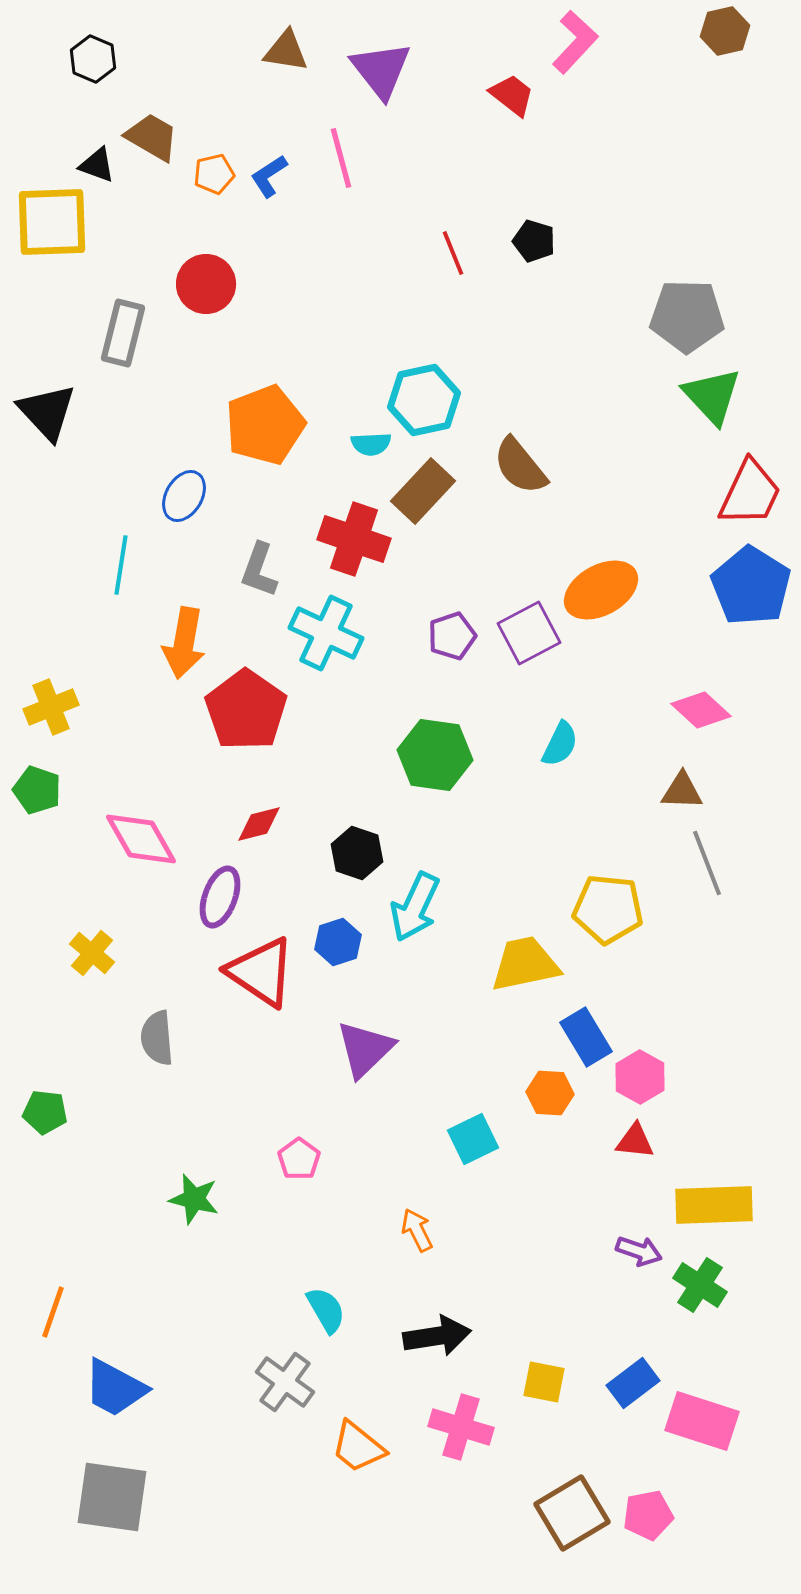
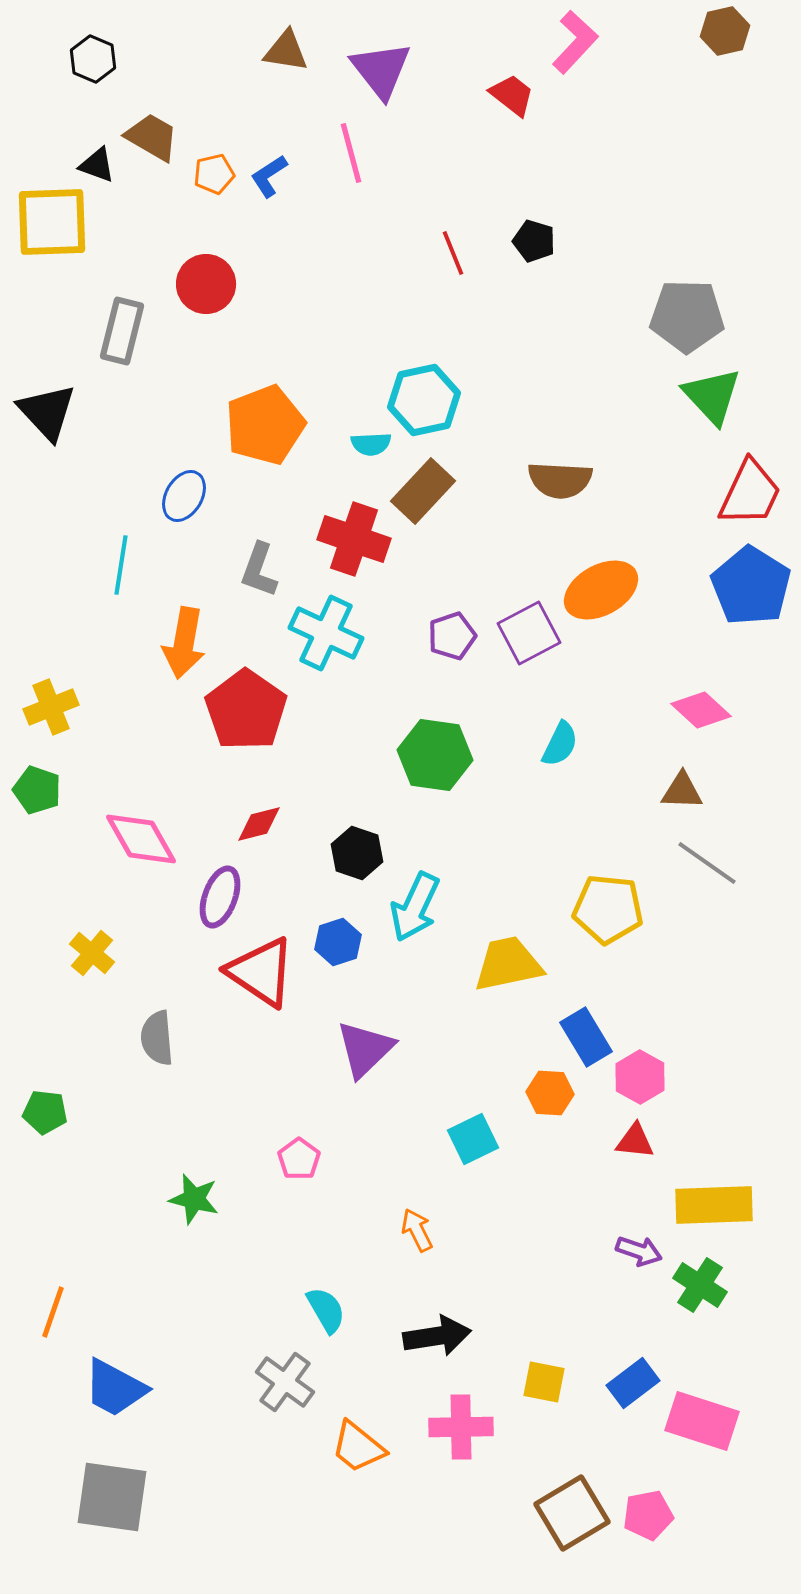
pink line at (341, 158): moved 10 px right, 5 px up
gray rectangle at (123, 333): moved 1 px left, 2 px up
brown semicircle at (520, 466): moved 40 px right, 14 px down; rotated 48 degrees counterclockwise
gray line at (707, 863): rotated 34 degrees counterclockwise
yellow trapezoid at (525, 964): moved 17 px left
pink cross at (461, 1427): rotated 18 degrees counterclockwise
